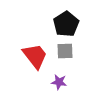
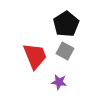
gray square: rotated 30 degrees clockwise
red trapezoid: rotated 16 degrees clockwise
